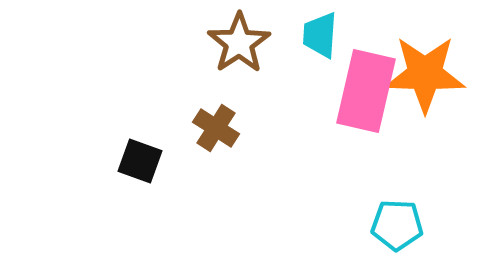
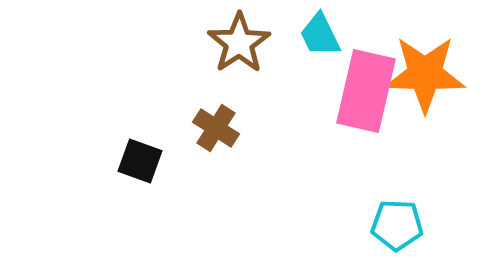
cyan trapezoid: rotated 30 degrees counterclockwise
